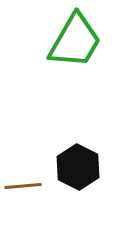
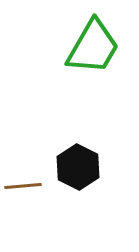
green trapezoid: moved 18 px right, 6 px down
